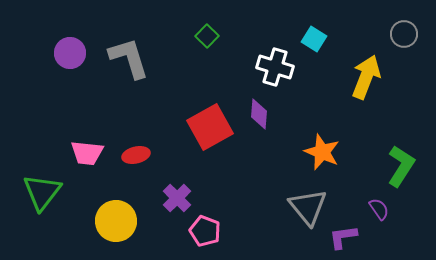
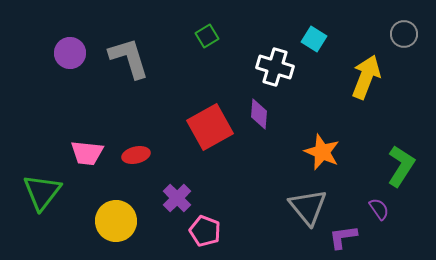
green square: rotated 15 degrees clockwise
